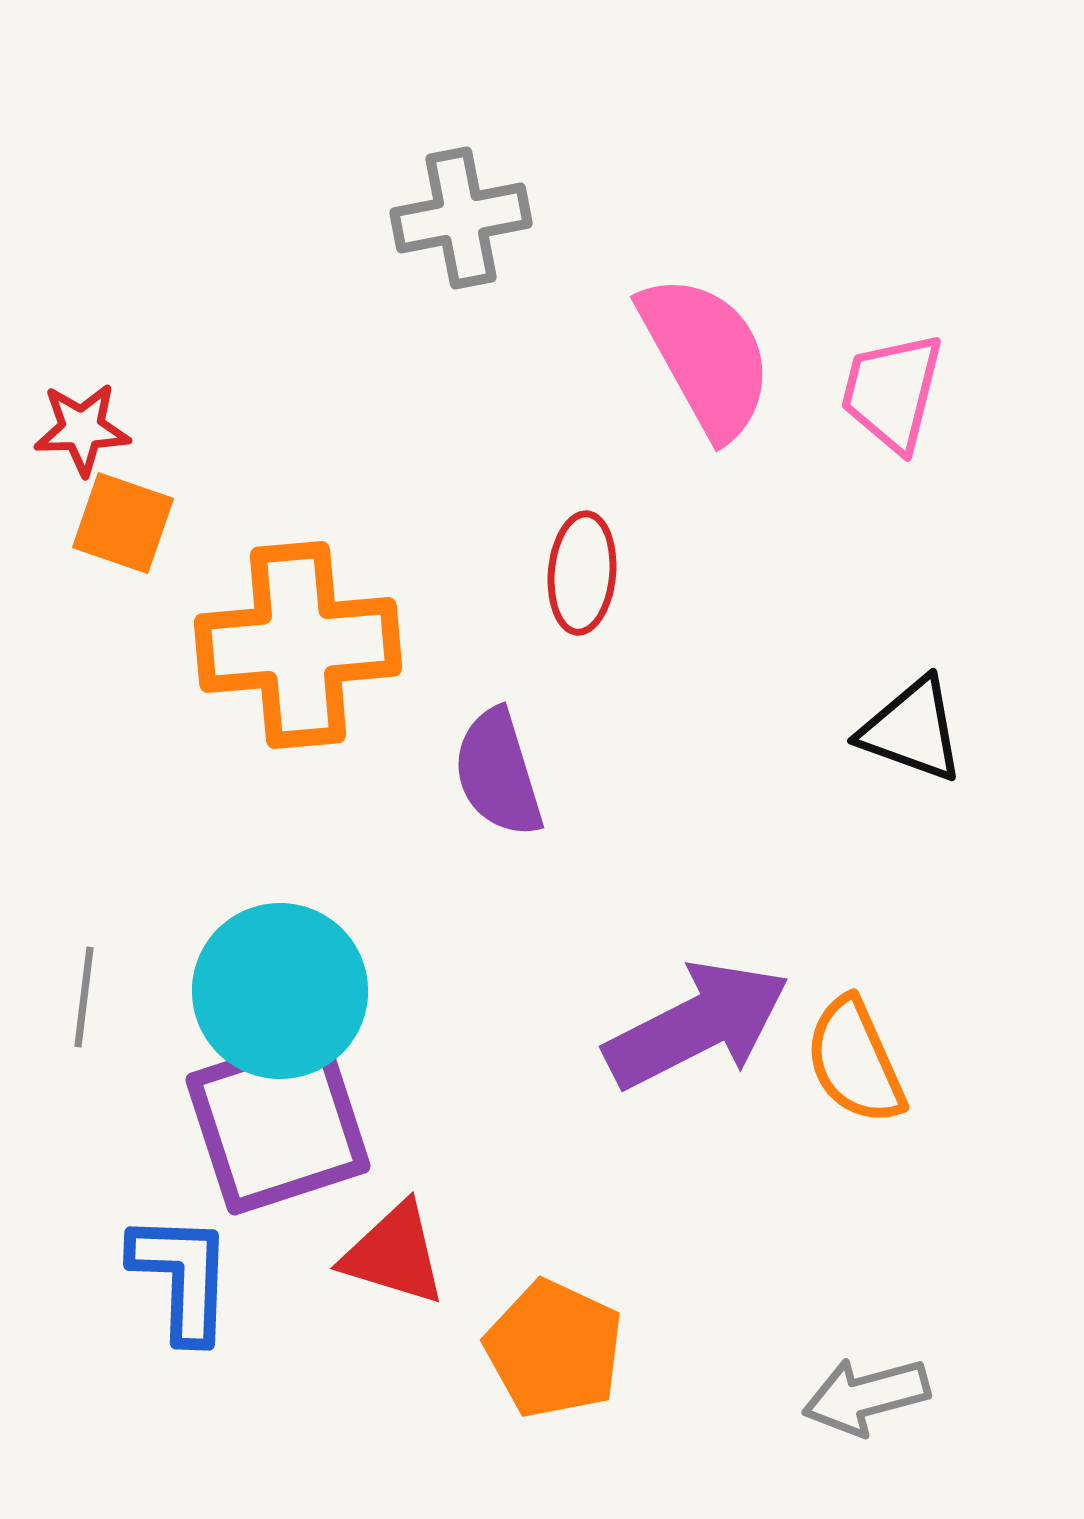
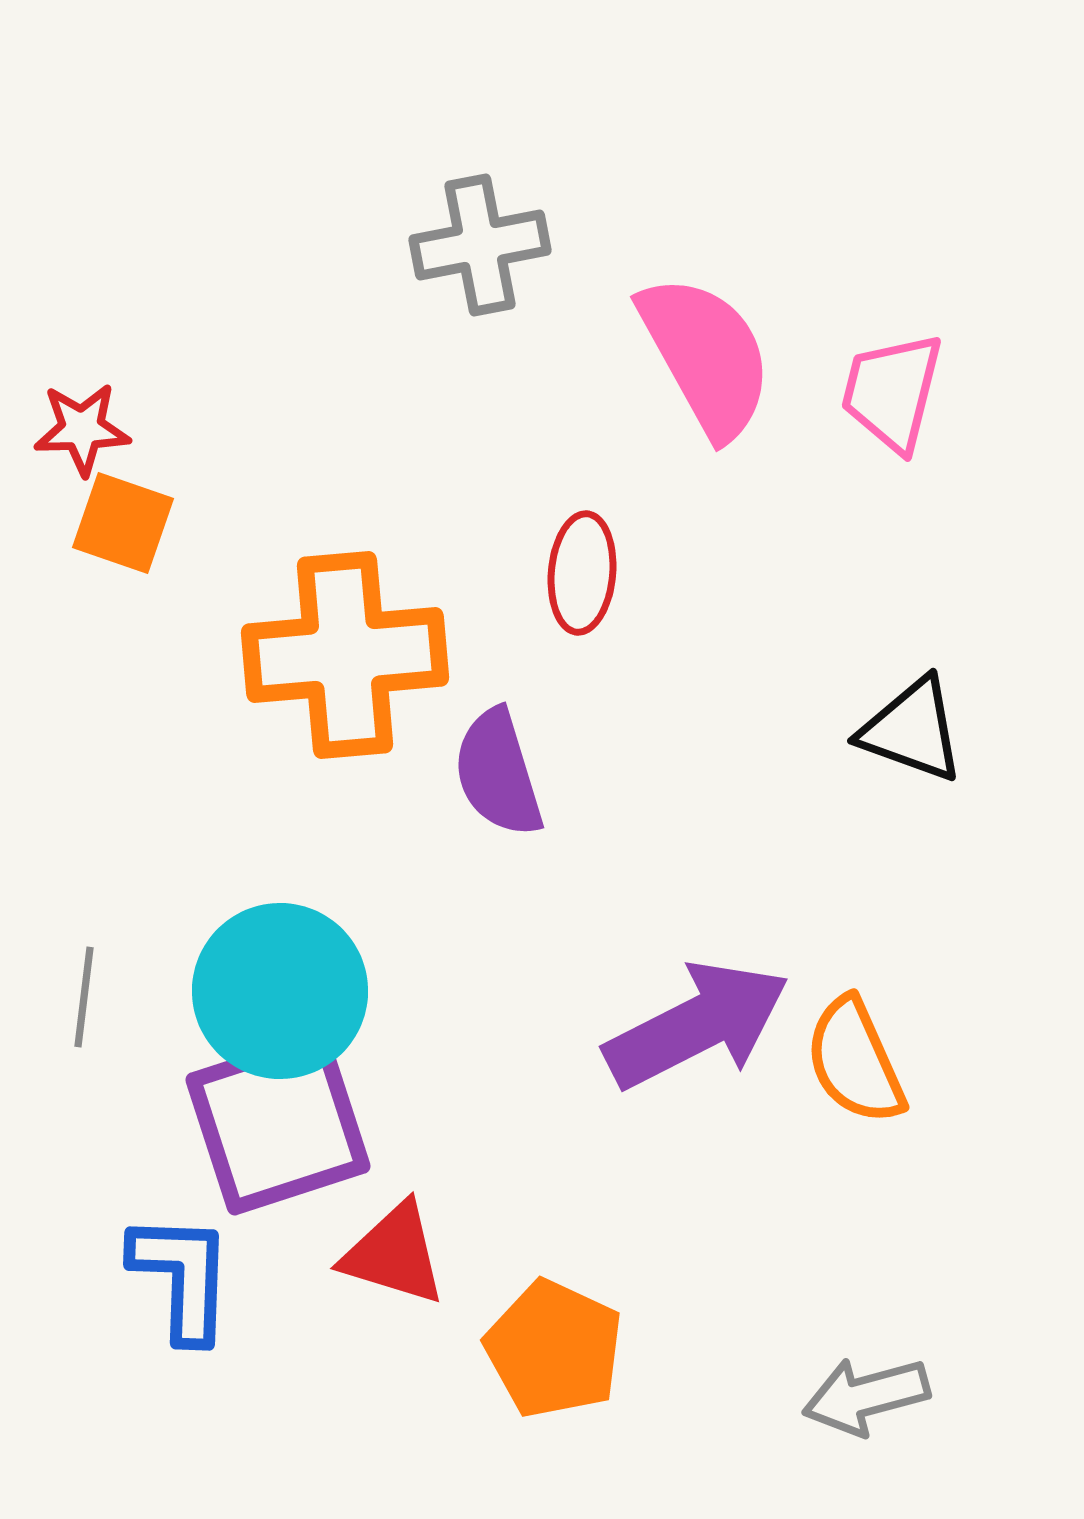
gray cross: moved 19 px right, 27 px down
orange cross: moved 47 px right, 10 px down
